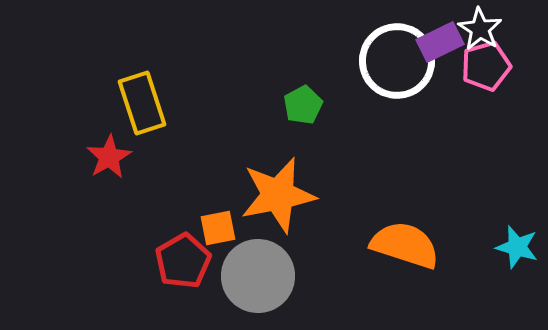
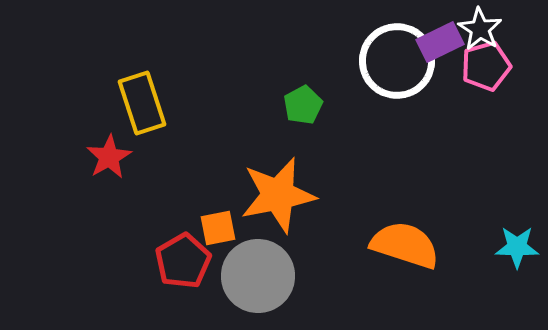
cyan star: rotated 15 degrees counterclockwise
